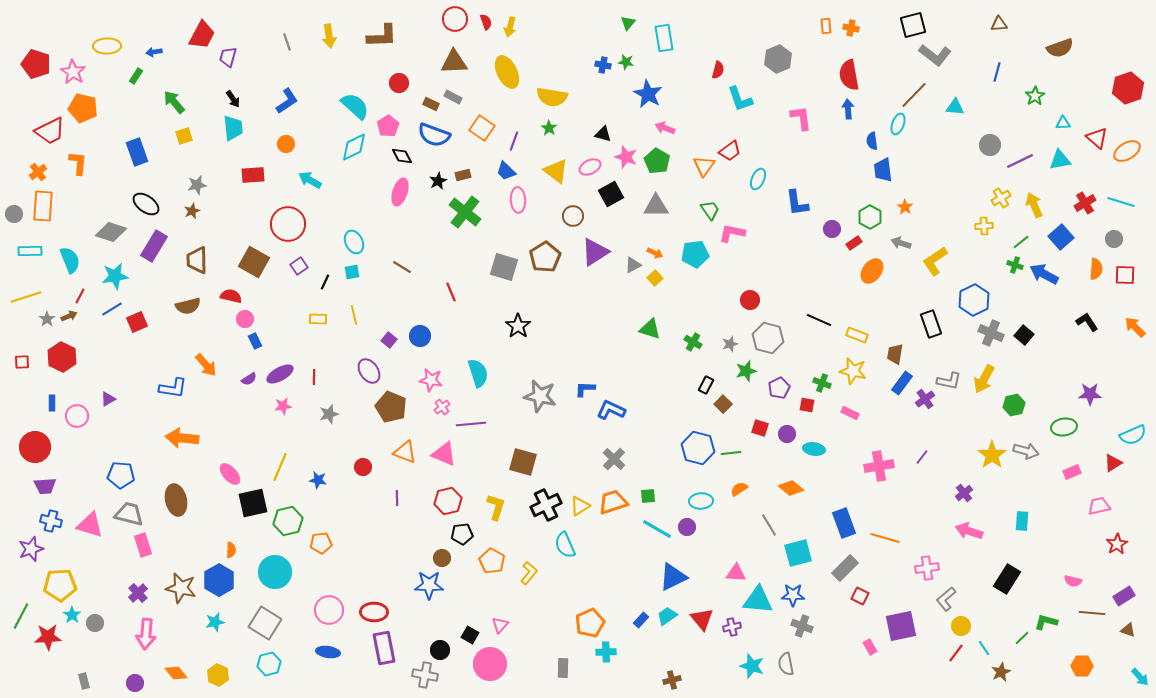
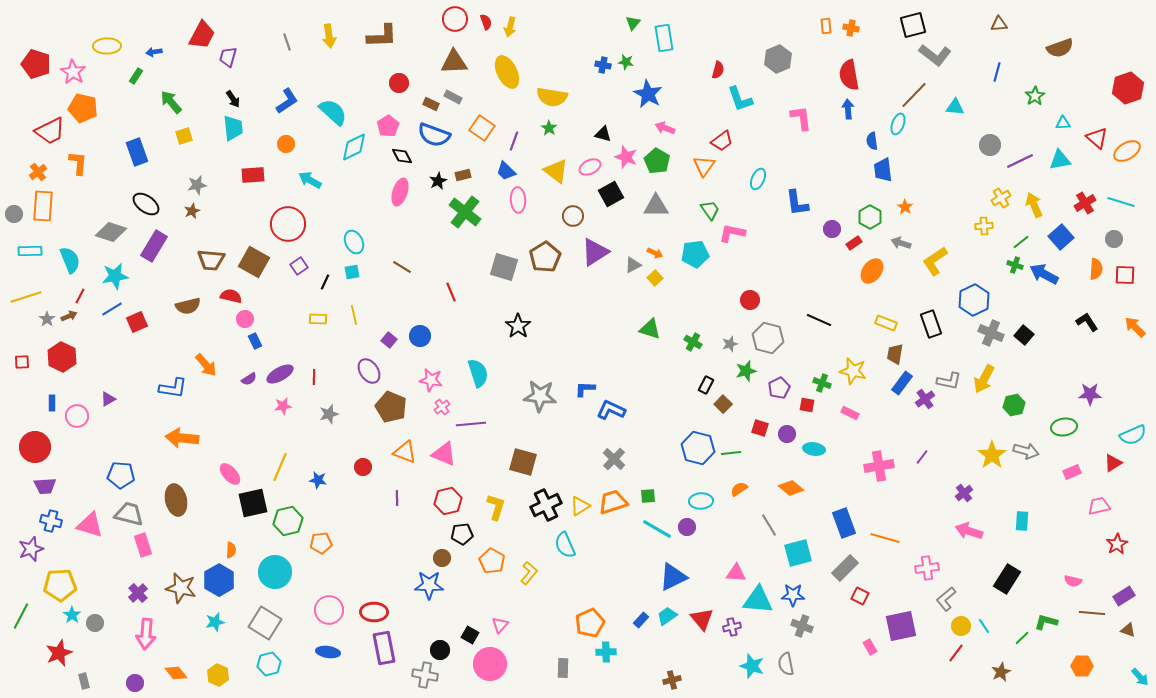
green triangle at (628, 23): moved 5 px right
green arrow at (174, 102): moved 3 px left
cyan semicircle at (355, 106): moved 22 px left, 6 px down
red trapezoid at (730, 151): moved 8 px left, 10 px up
brown trapezoid at (197, 260): moved 14 px right; rotated 84 degrees counterclockwise
yellow rectangle at (857, 335): moved 29 px right, 12 px up
gray star at (540, 396): rotated 8 degrees counterclockwise
red star at (48, 637): moved 11 px right, 16 px down; rotated 20 degrees counterclockwise
cyan line at (984, 648): moved 22 px up
